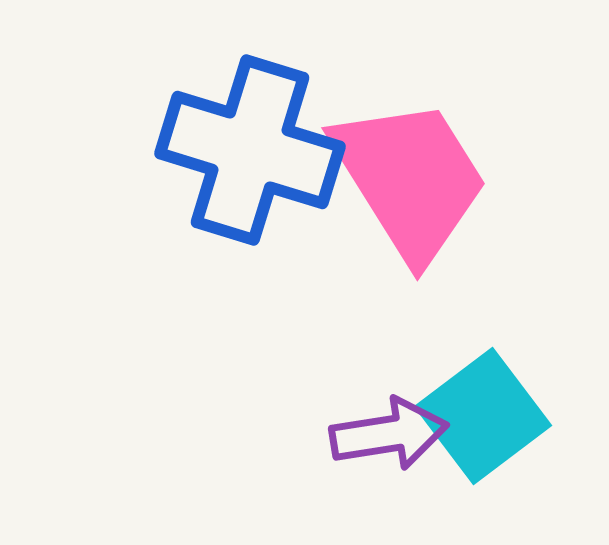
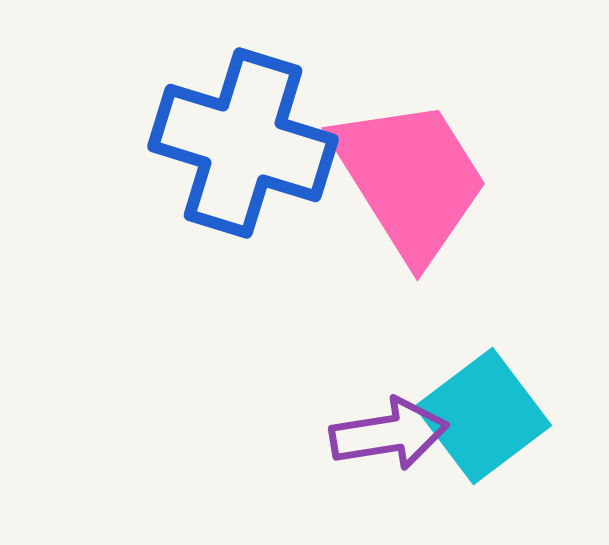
blue cross: moved 7 px left, 7 px up
